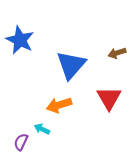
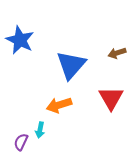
red triangle: moved 2 px right
cyan arrow: moved 2 px left, 1 px down; rotated 105 degrees counterclockwise
